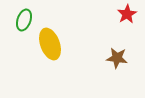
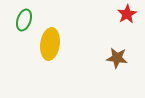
yellow ellipse: rotated 28 degrees clockwise
